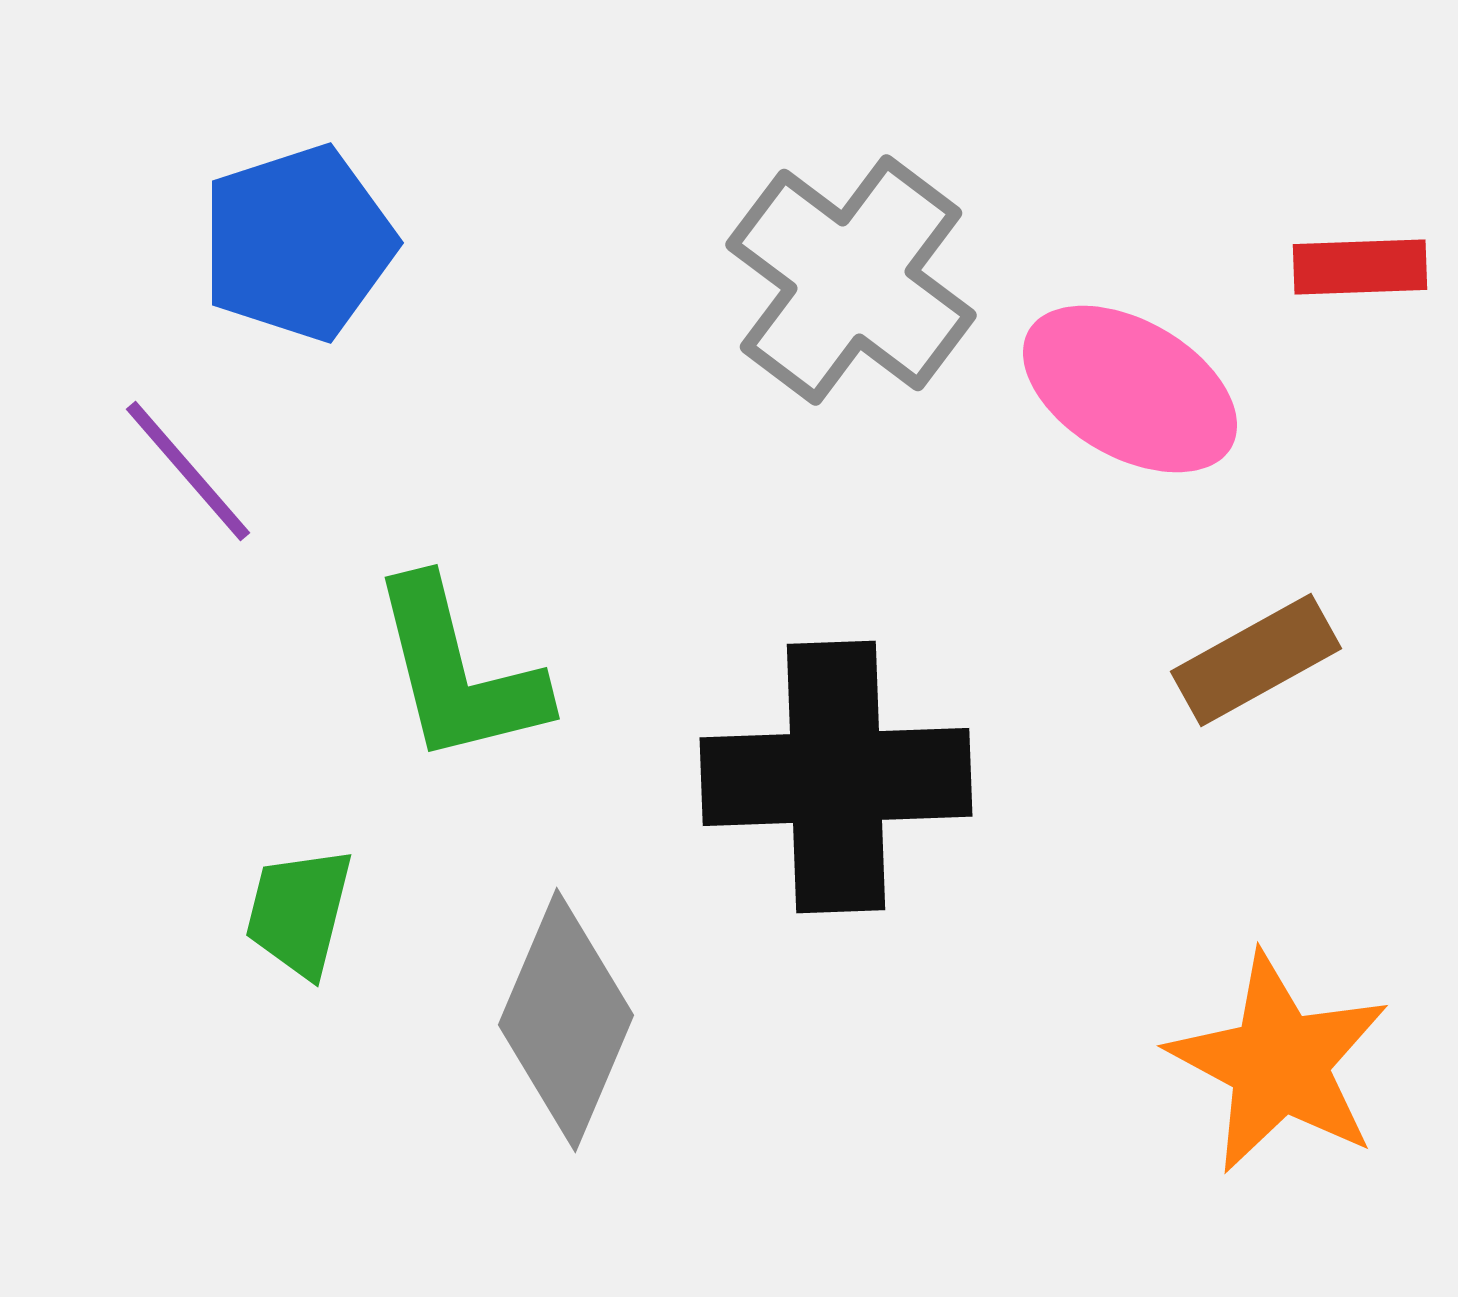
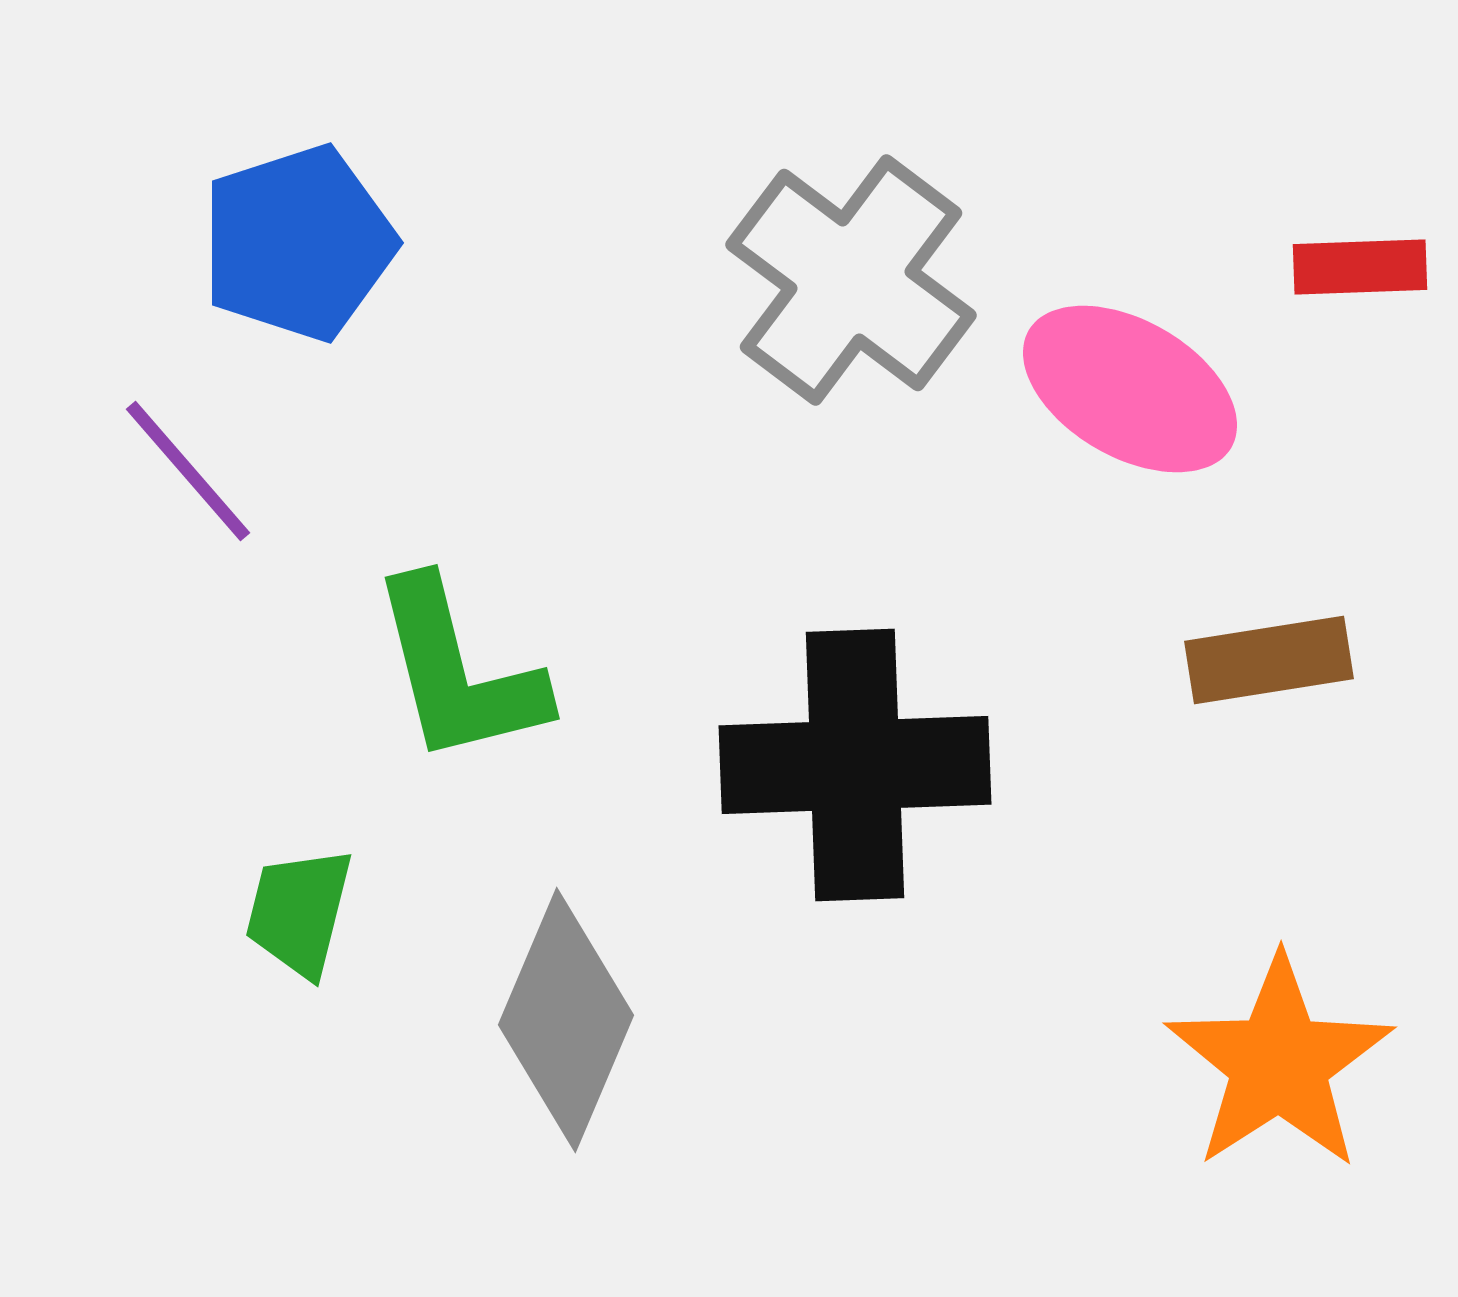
brown rectangle: moved 13 px right; rotated 20 degrees clockwise
black cross: moved 19 px right, 12 px up
orange star: rotated 11 degrees clockwise
